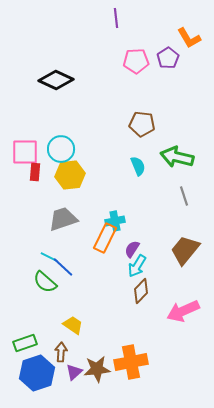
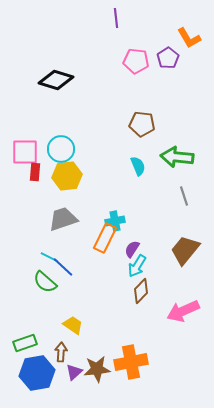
pink pentagon: rotated 10 degrees clockwise
black diamond: rotated 8 degrees counterclockwise
green arrow: rotated 8 degrees counterclockwise
yellow hexagon: moved 3 px left, 1 px down
blue hexagon: rotated 8 degrees clockwise
